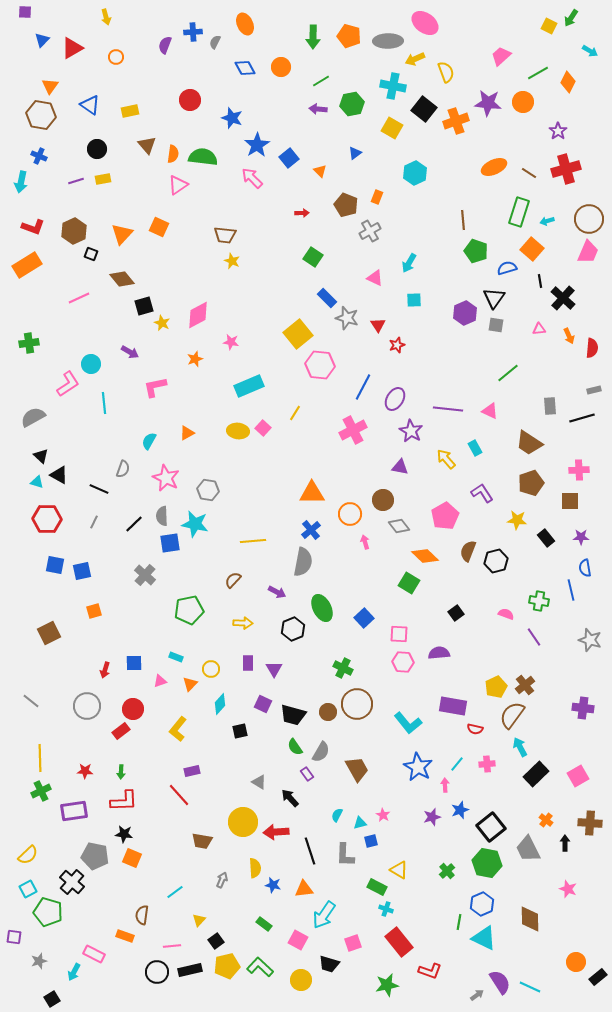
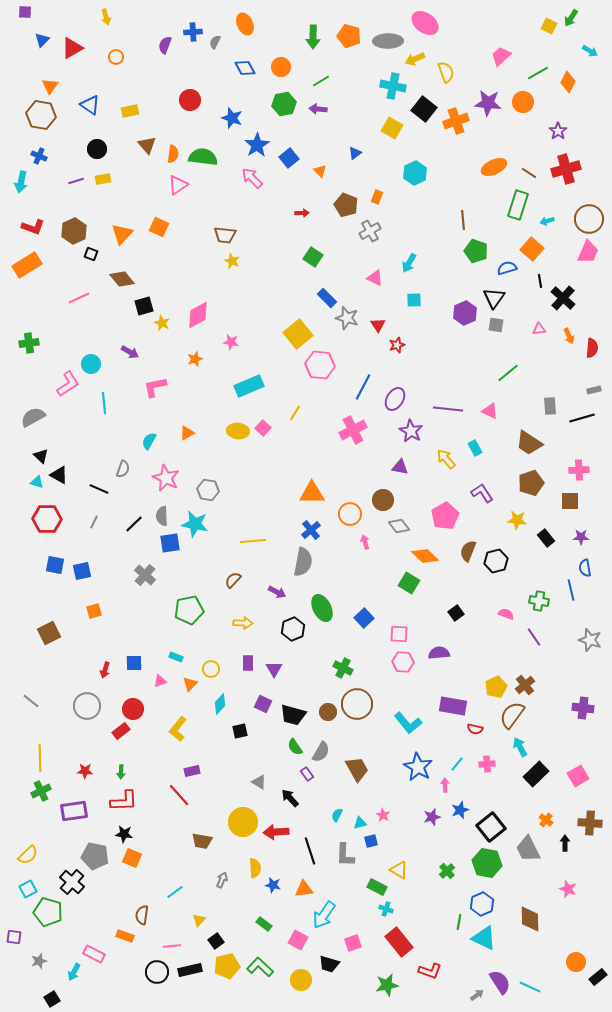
green hexagon at (352, 104): moved 68 px left
green rectangle at (519, 212): moved 1 px left, 7 px up
